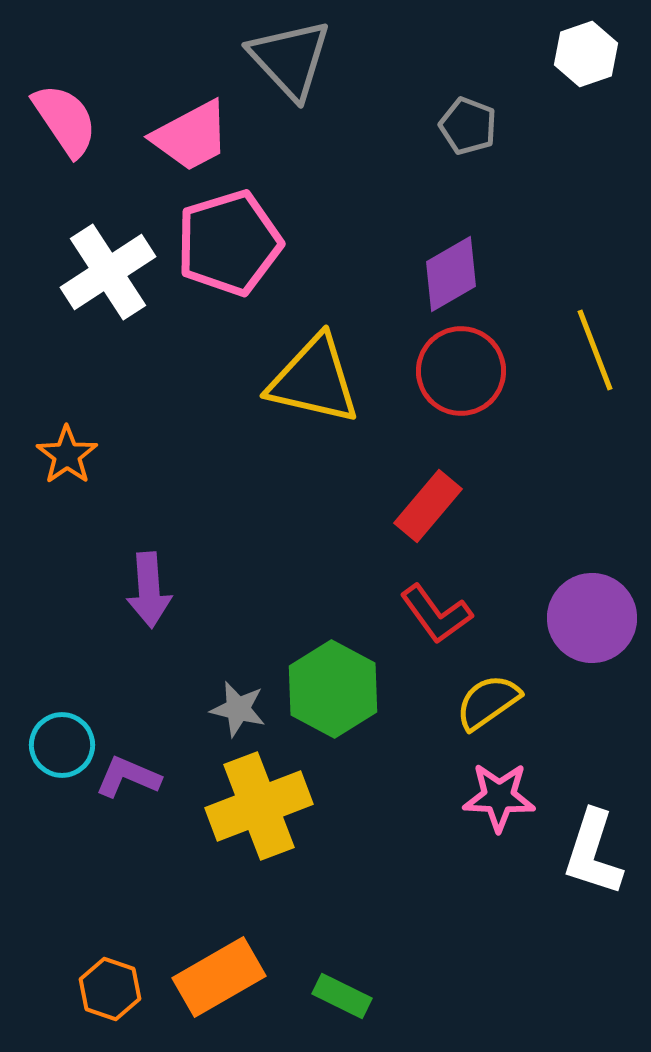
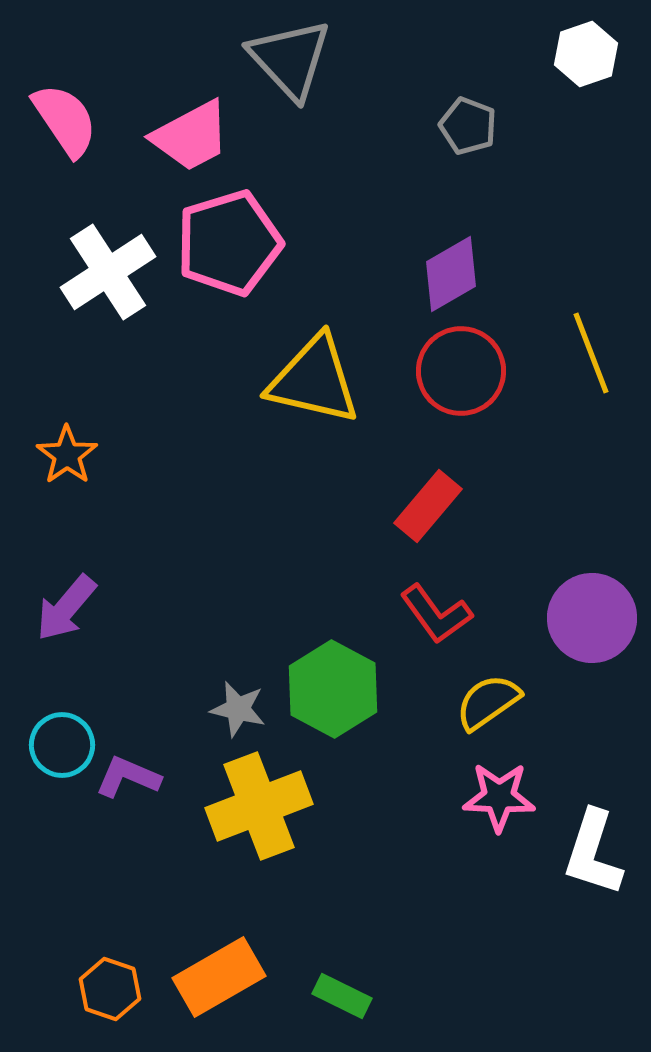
yellow line: moved 4 px left, 3 px down
purple arrow: moved 83 px left, 18 px down; rotated 44 degrees clockwise
